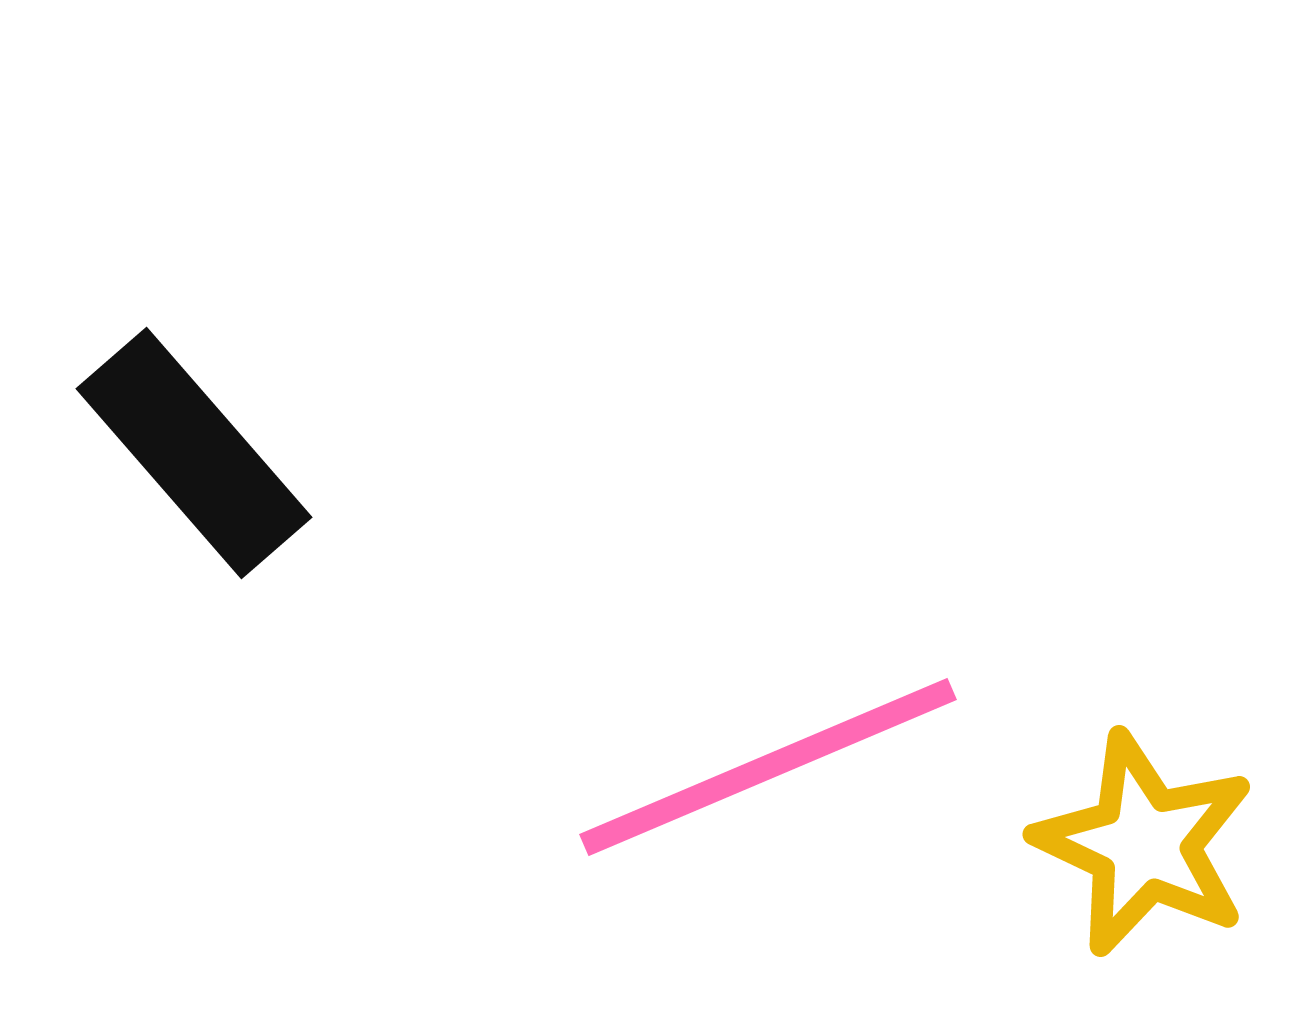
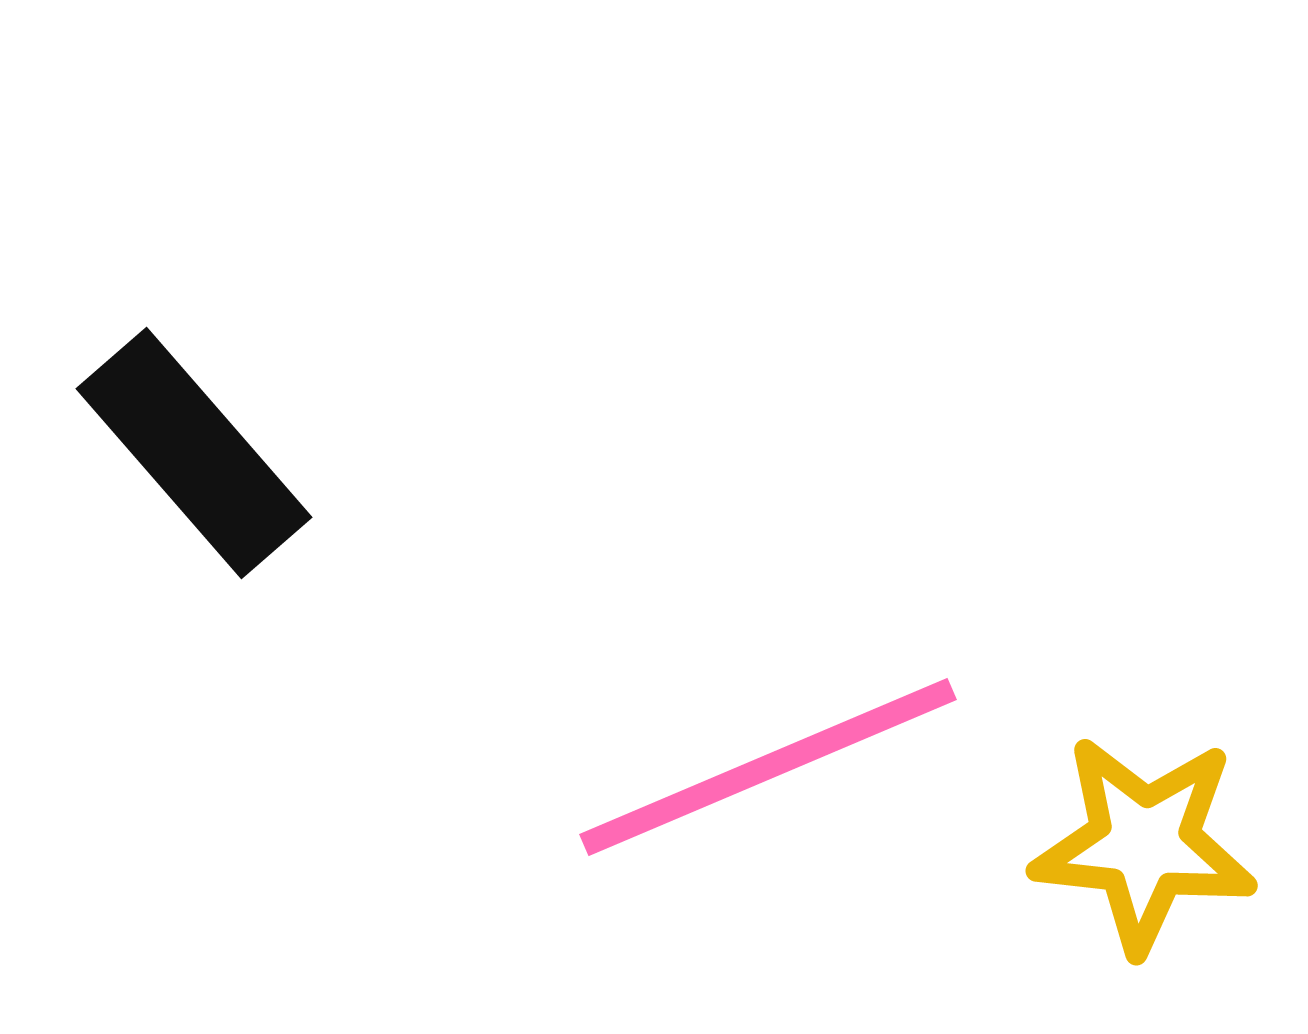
yellow star: rotated 19 degrees counterclockwise
